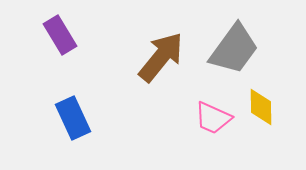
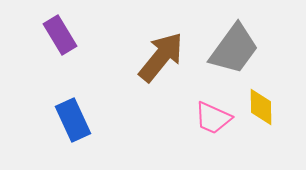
blue rectangle: moved 2 px down
